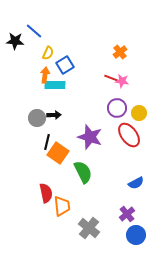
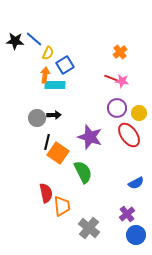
blue line: moved 8 px down
